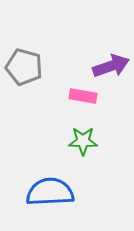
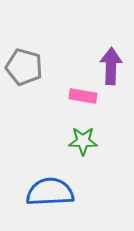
purple arrow: rotated 69 degrees counterclockwise
